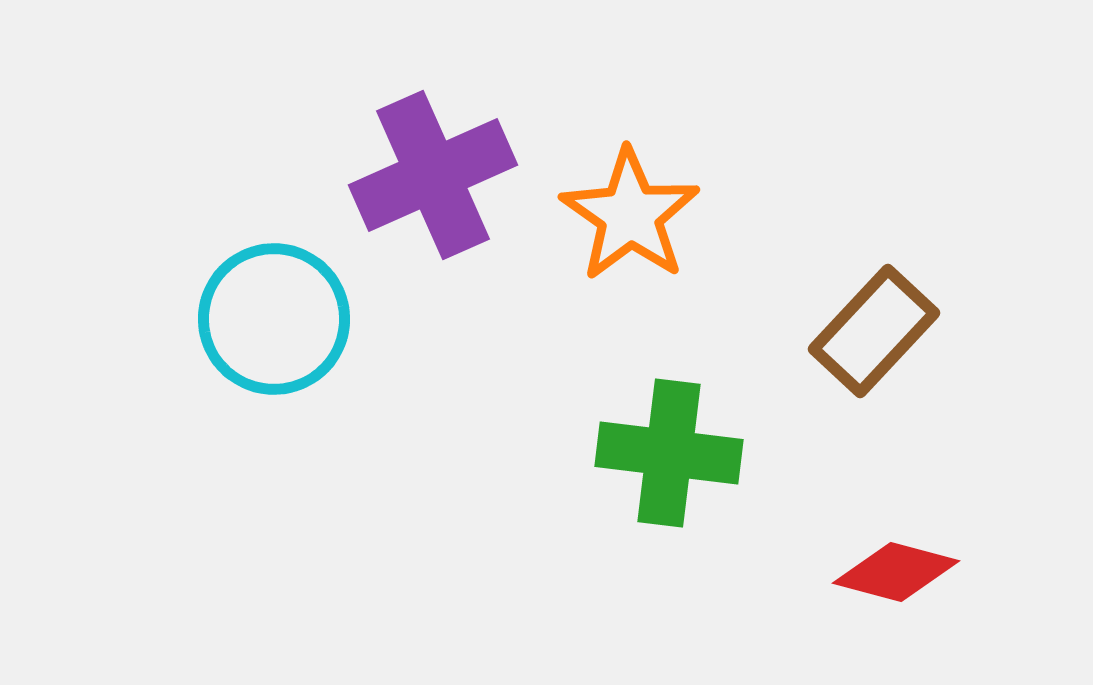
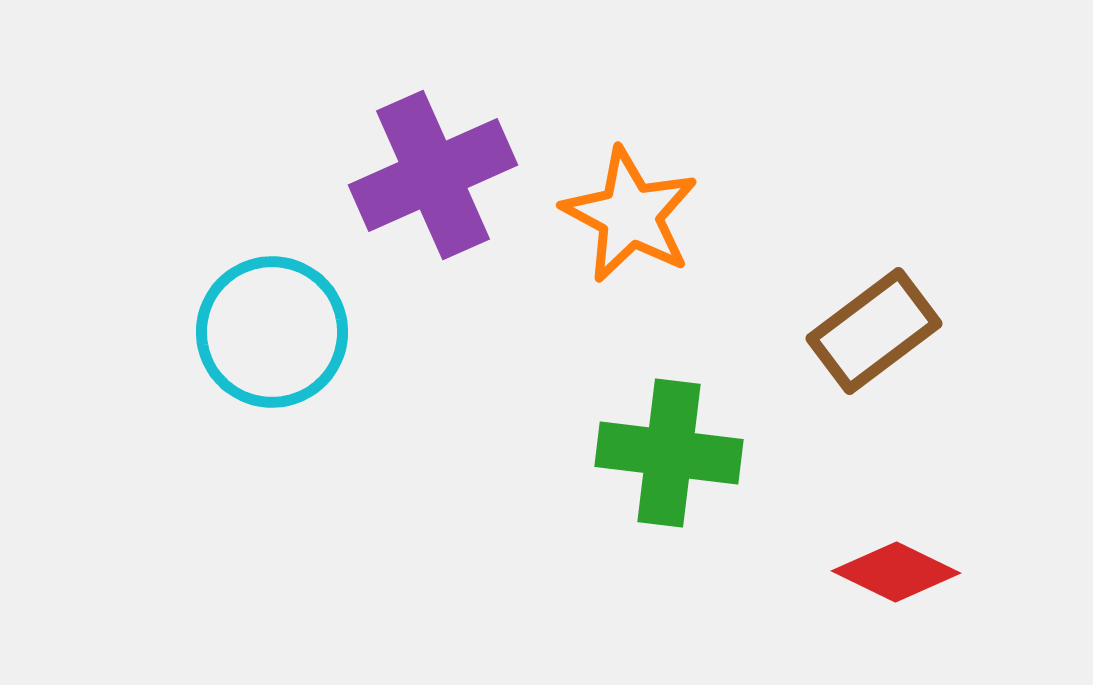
orange star: rotated 7 degrees counterclockwise
cyan circle: moved 2 px left, 13 px down
brown rectangle: rotated 10 degrees clockwise
red diamond: rotated 11 degrees clockwise
